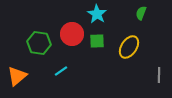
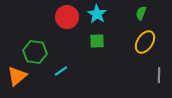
red circle: moved 5 px left, 17 px up
green hexagon: moved 4 px left, 9 px down
yellow ellipse: moved 16 px right, 5 px up
